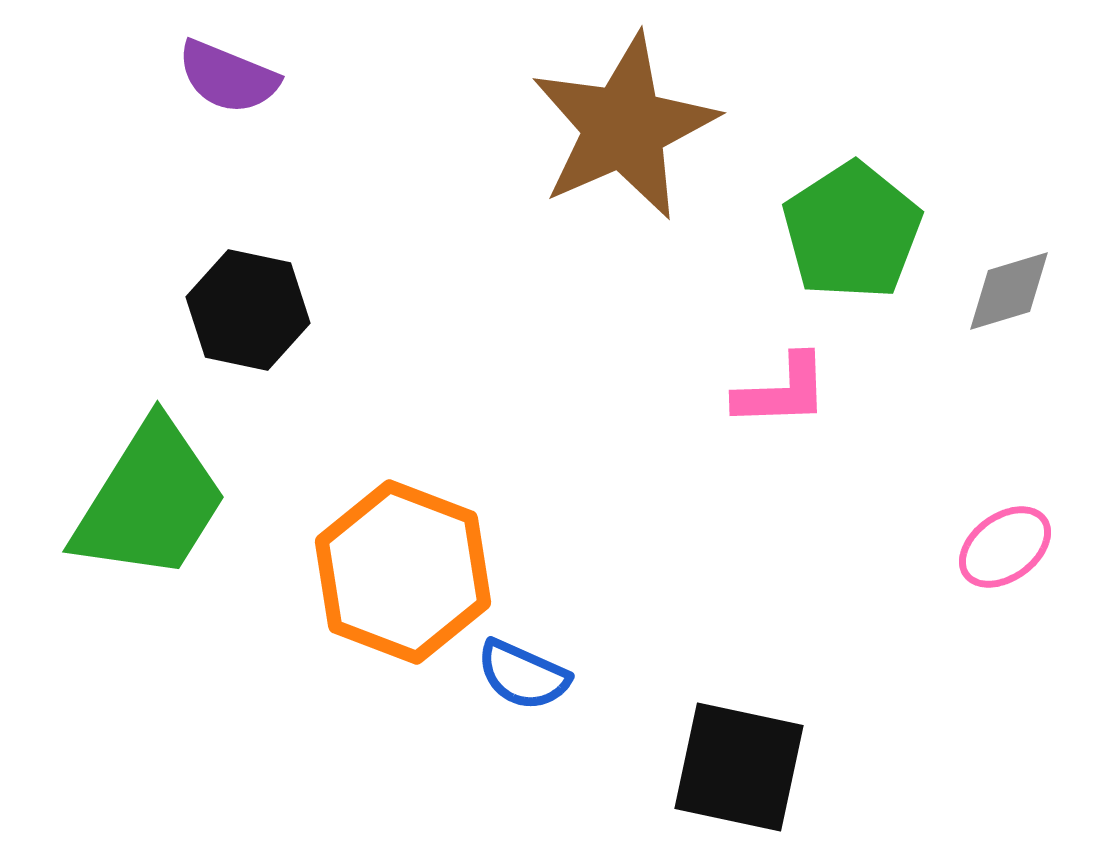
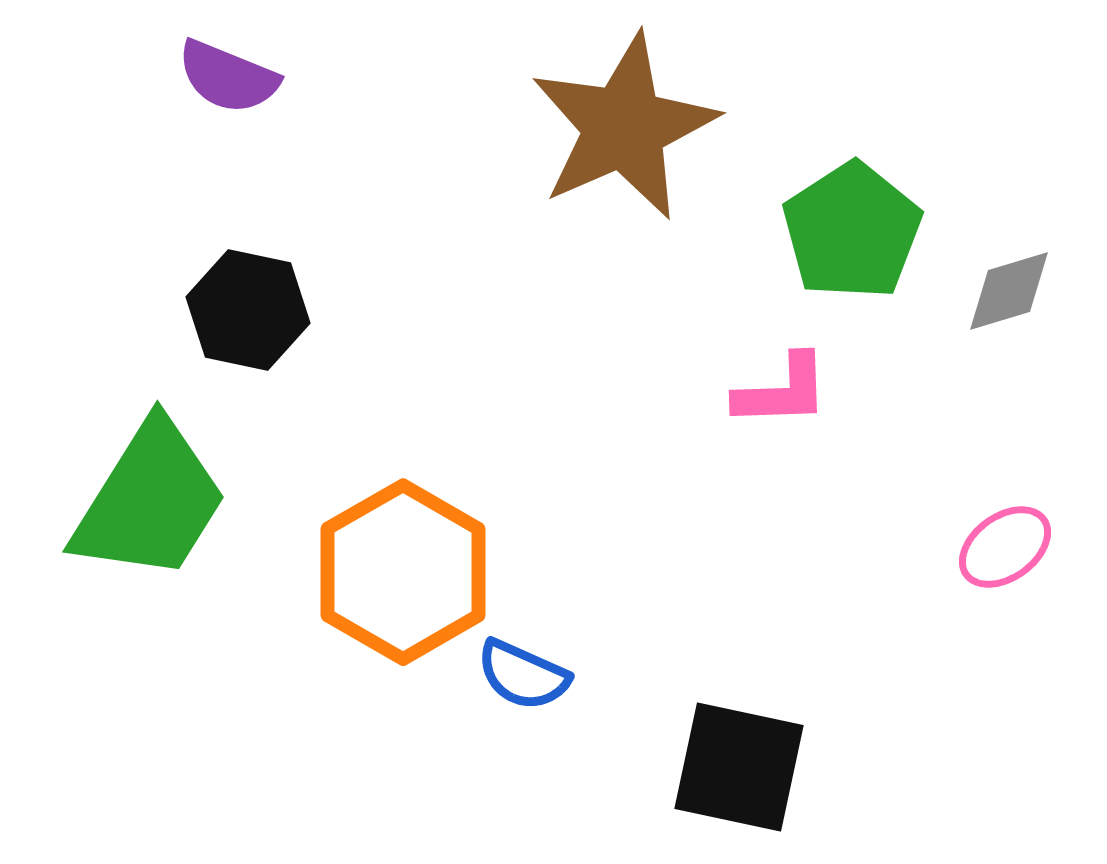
orange hexagon: rotated 9 degrees clockwise
